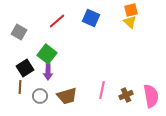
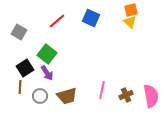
purple arrow: moved 1 px left, 1 px down; rotated 35 degrees counterclockwise
